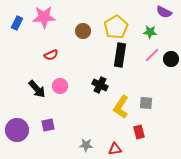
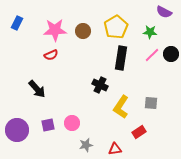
pink star: moved 11 px right, 13 px down
black rectangle: moved 1 px right, 3 px down
black circle: moved 5 px up
pink circle: moved 12 px right, 37 px down
gray square: moved 5 px right
red rectangle: rotated 72 degrees clockwise
gray star: rotated 16 degrees counterclockwise
